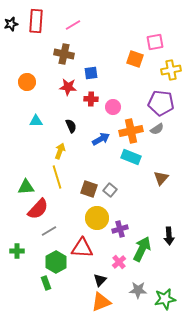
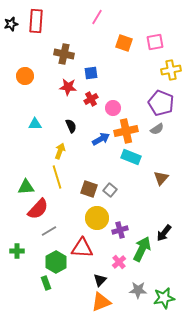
pink line: moved 24 px right, 8 px up; rotated 28 degrees counterclockwise
orange square: moved 11 px left, 16 px up
orange circle: moved 2 px left, 6 px up
red cross: rotated 32 degrees counterclockwise
purple pentagon: rotated 15 degrees clockwise
pink circle: moved 1 px down
cyan triangle: moved 1 px left, 3 px down
orange cross: moved 5 px left
purple cross: moved 1 px down
black arrow: moved 5 px left, 3 px up; rotated 42 degrees clockwise
green star: moved 1 px left, 1 px up
